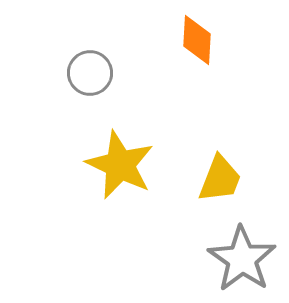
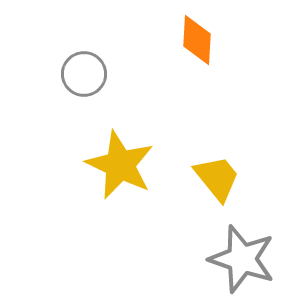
gray circle: moved 6 px left, 1 px down
yellow trapezoid: moved 3 px left, 1 px up; rotated 60 degrees counterclockwise
gray star: rotated 16 degrees counterclockwise
